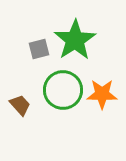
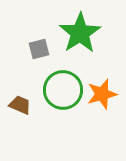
green star: moved 5 px right, 7 px up
orange star: rotated 16 degrees counterclockwise
brown trapezoid: rotated 25 degrees counterclockwise
